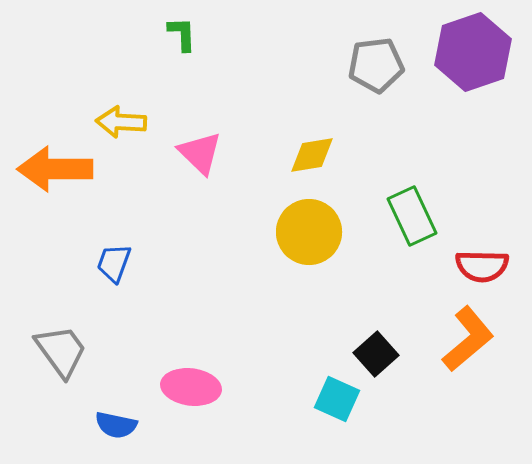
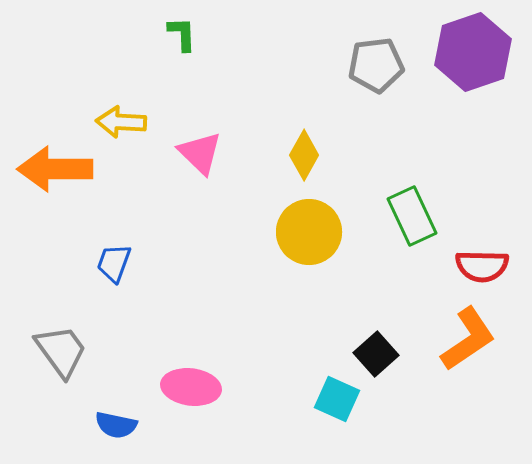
yellow diamond: moved 8 px left; rotated 51 degrees counterclockwise
orange L-shape: rotated 6 degrees clockwise
